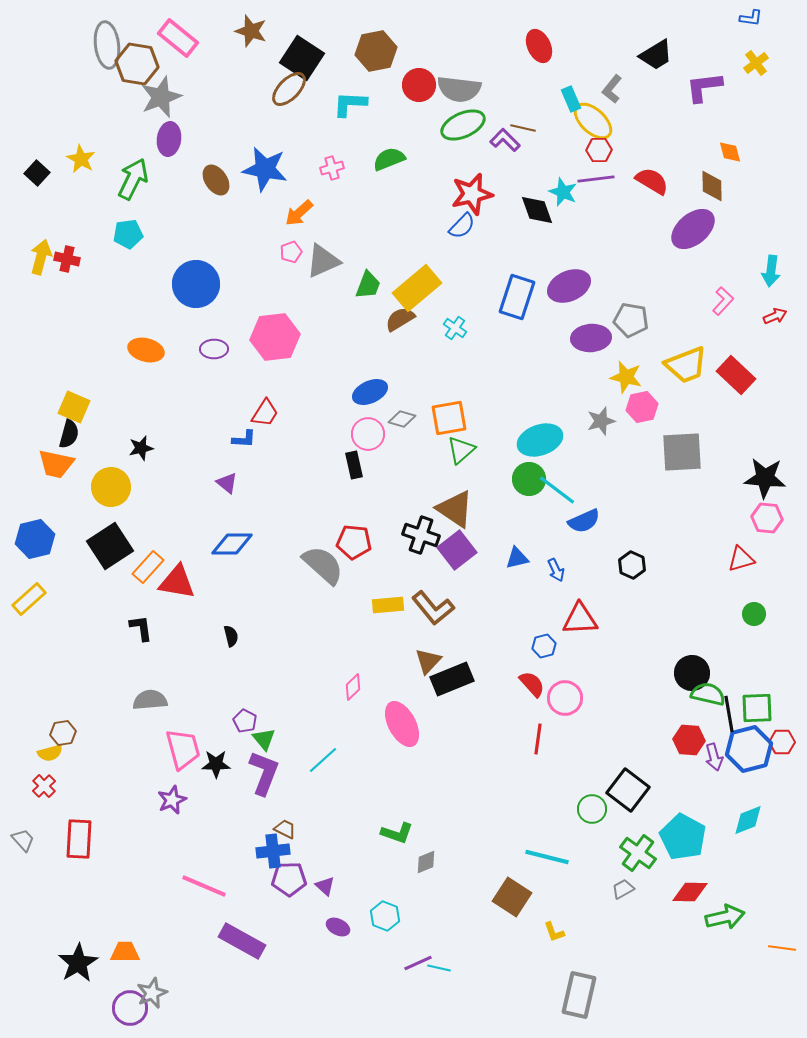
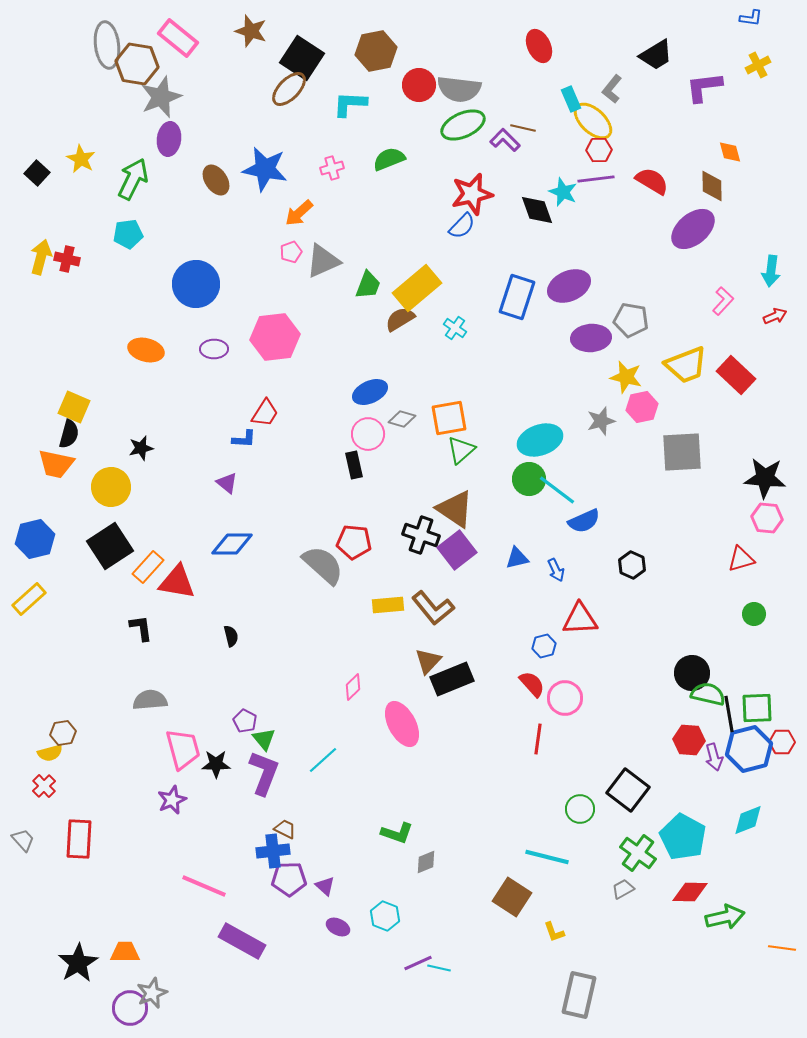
yellow cross at (756, 63): moved 2 px right, 2 px down; rotated 10 degrees clockwise
green circle at (592, 809): moved 12 px left
